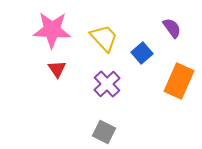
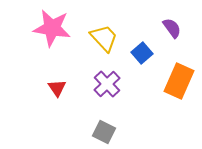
pink star: moved 2 px up; rotated 6 degrees clockwise
red triangle: moved 19 px down
